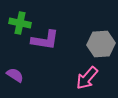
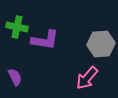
green cross: moved 3 px left, 4 px down
purple semicircle: moved 2 px down; rotated 30 degrees clockwise
